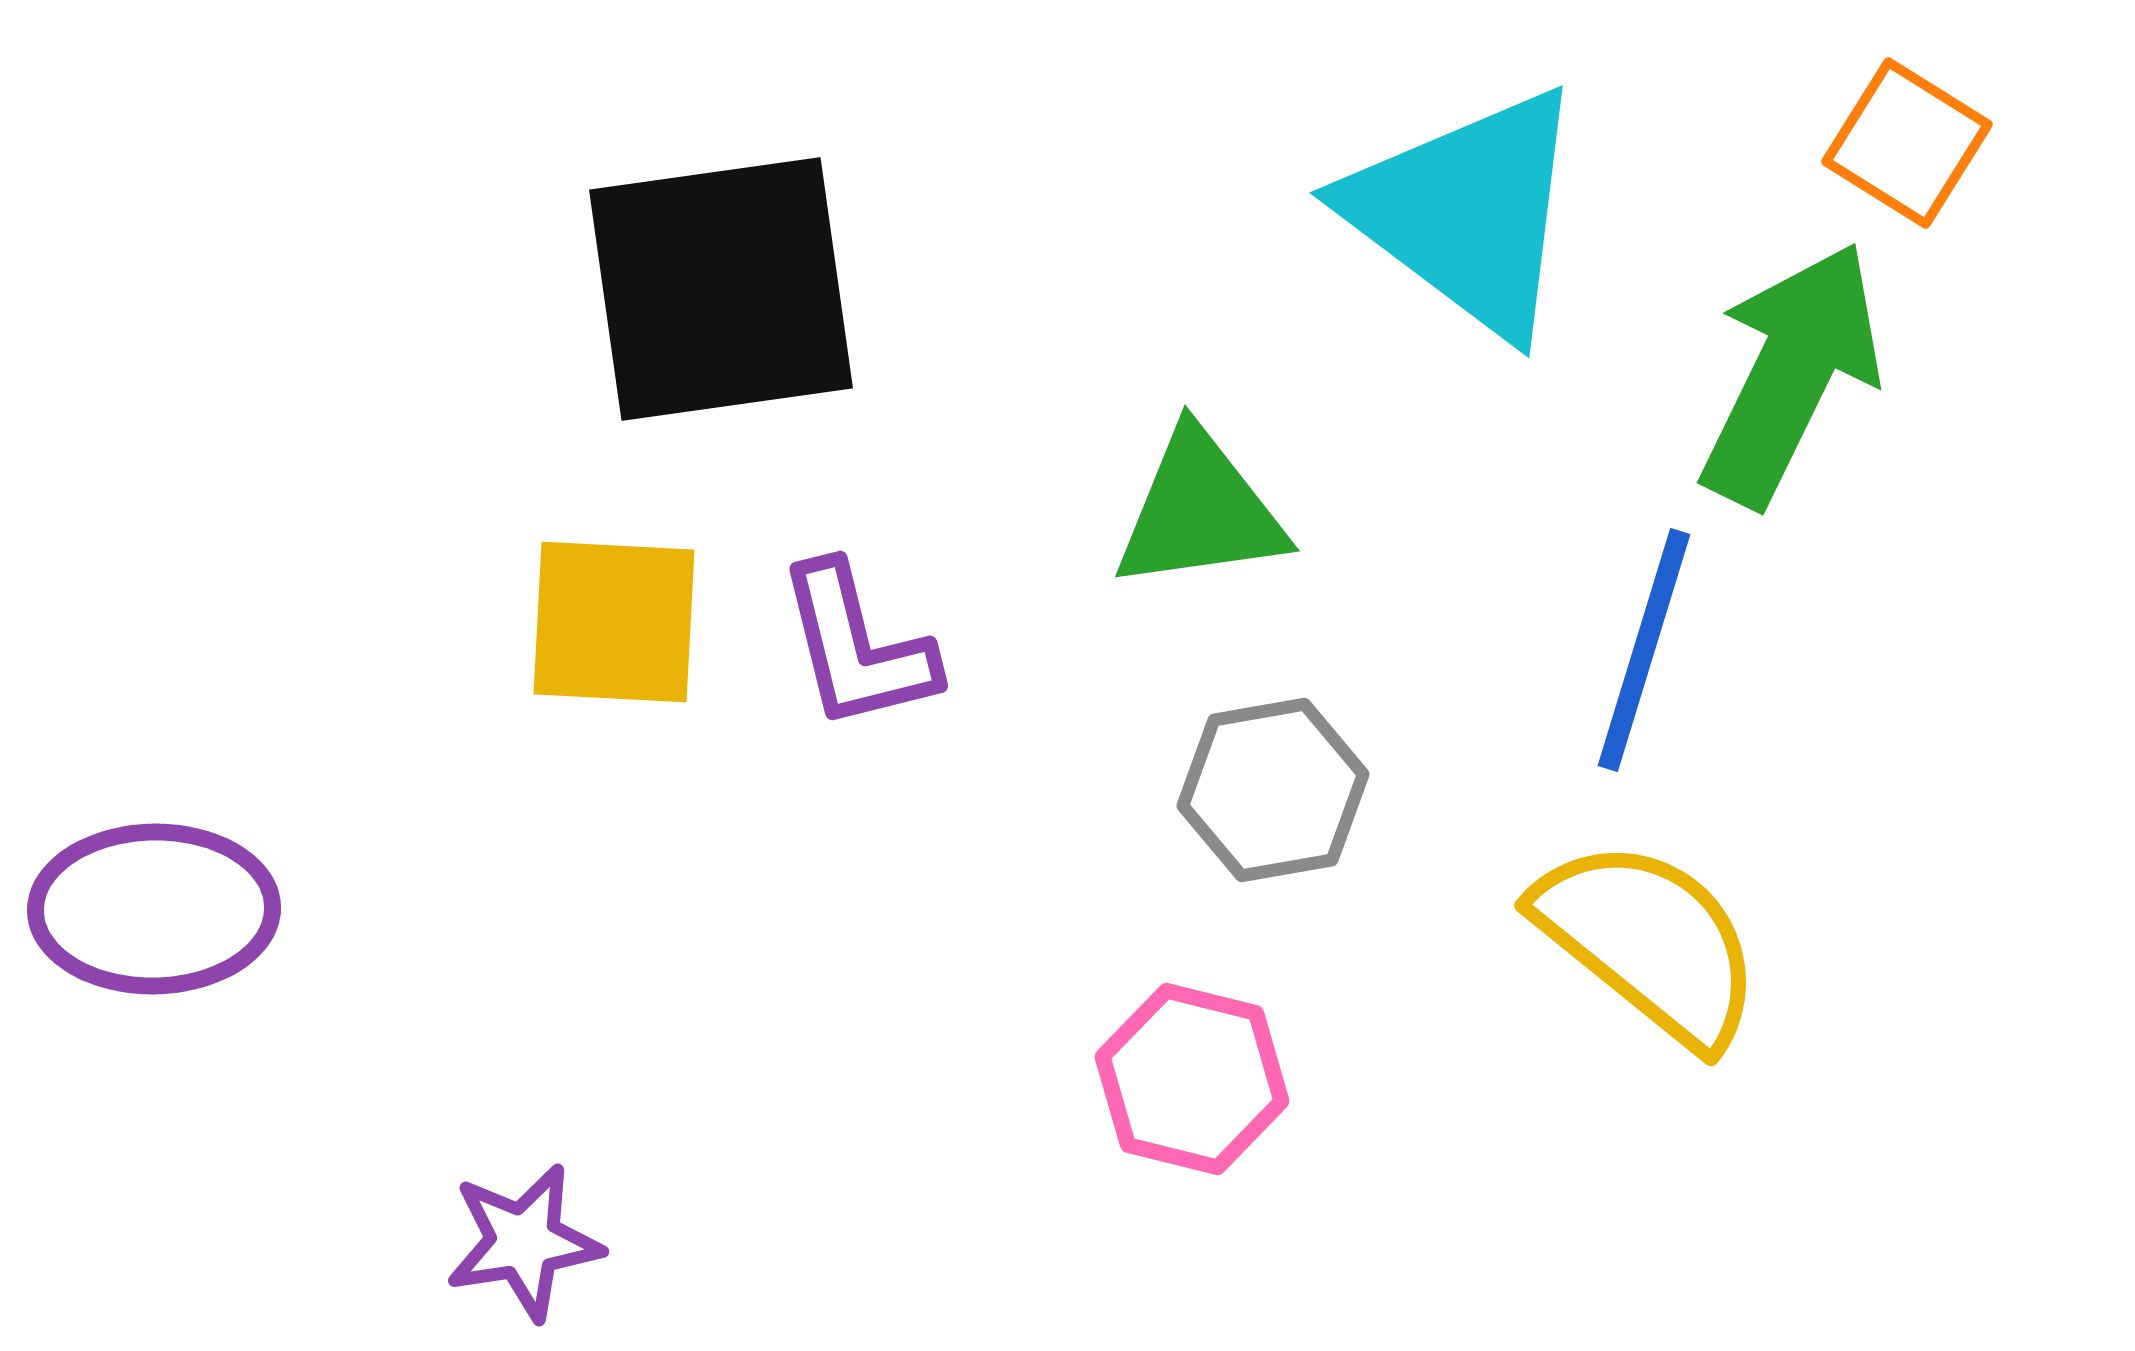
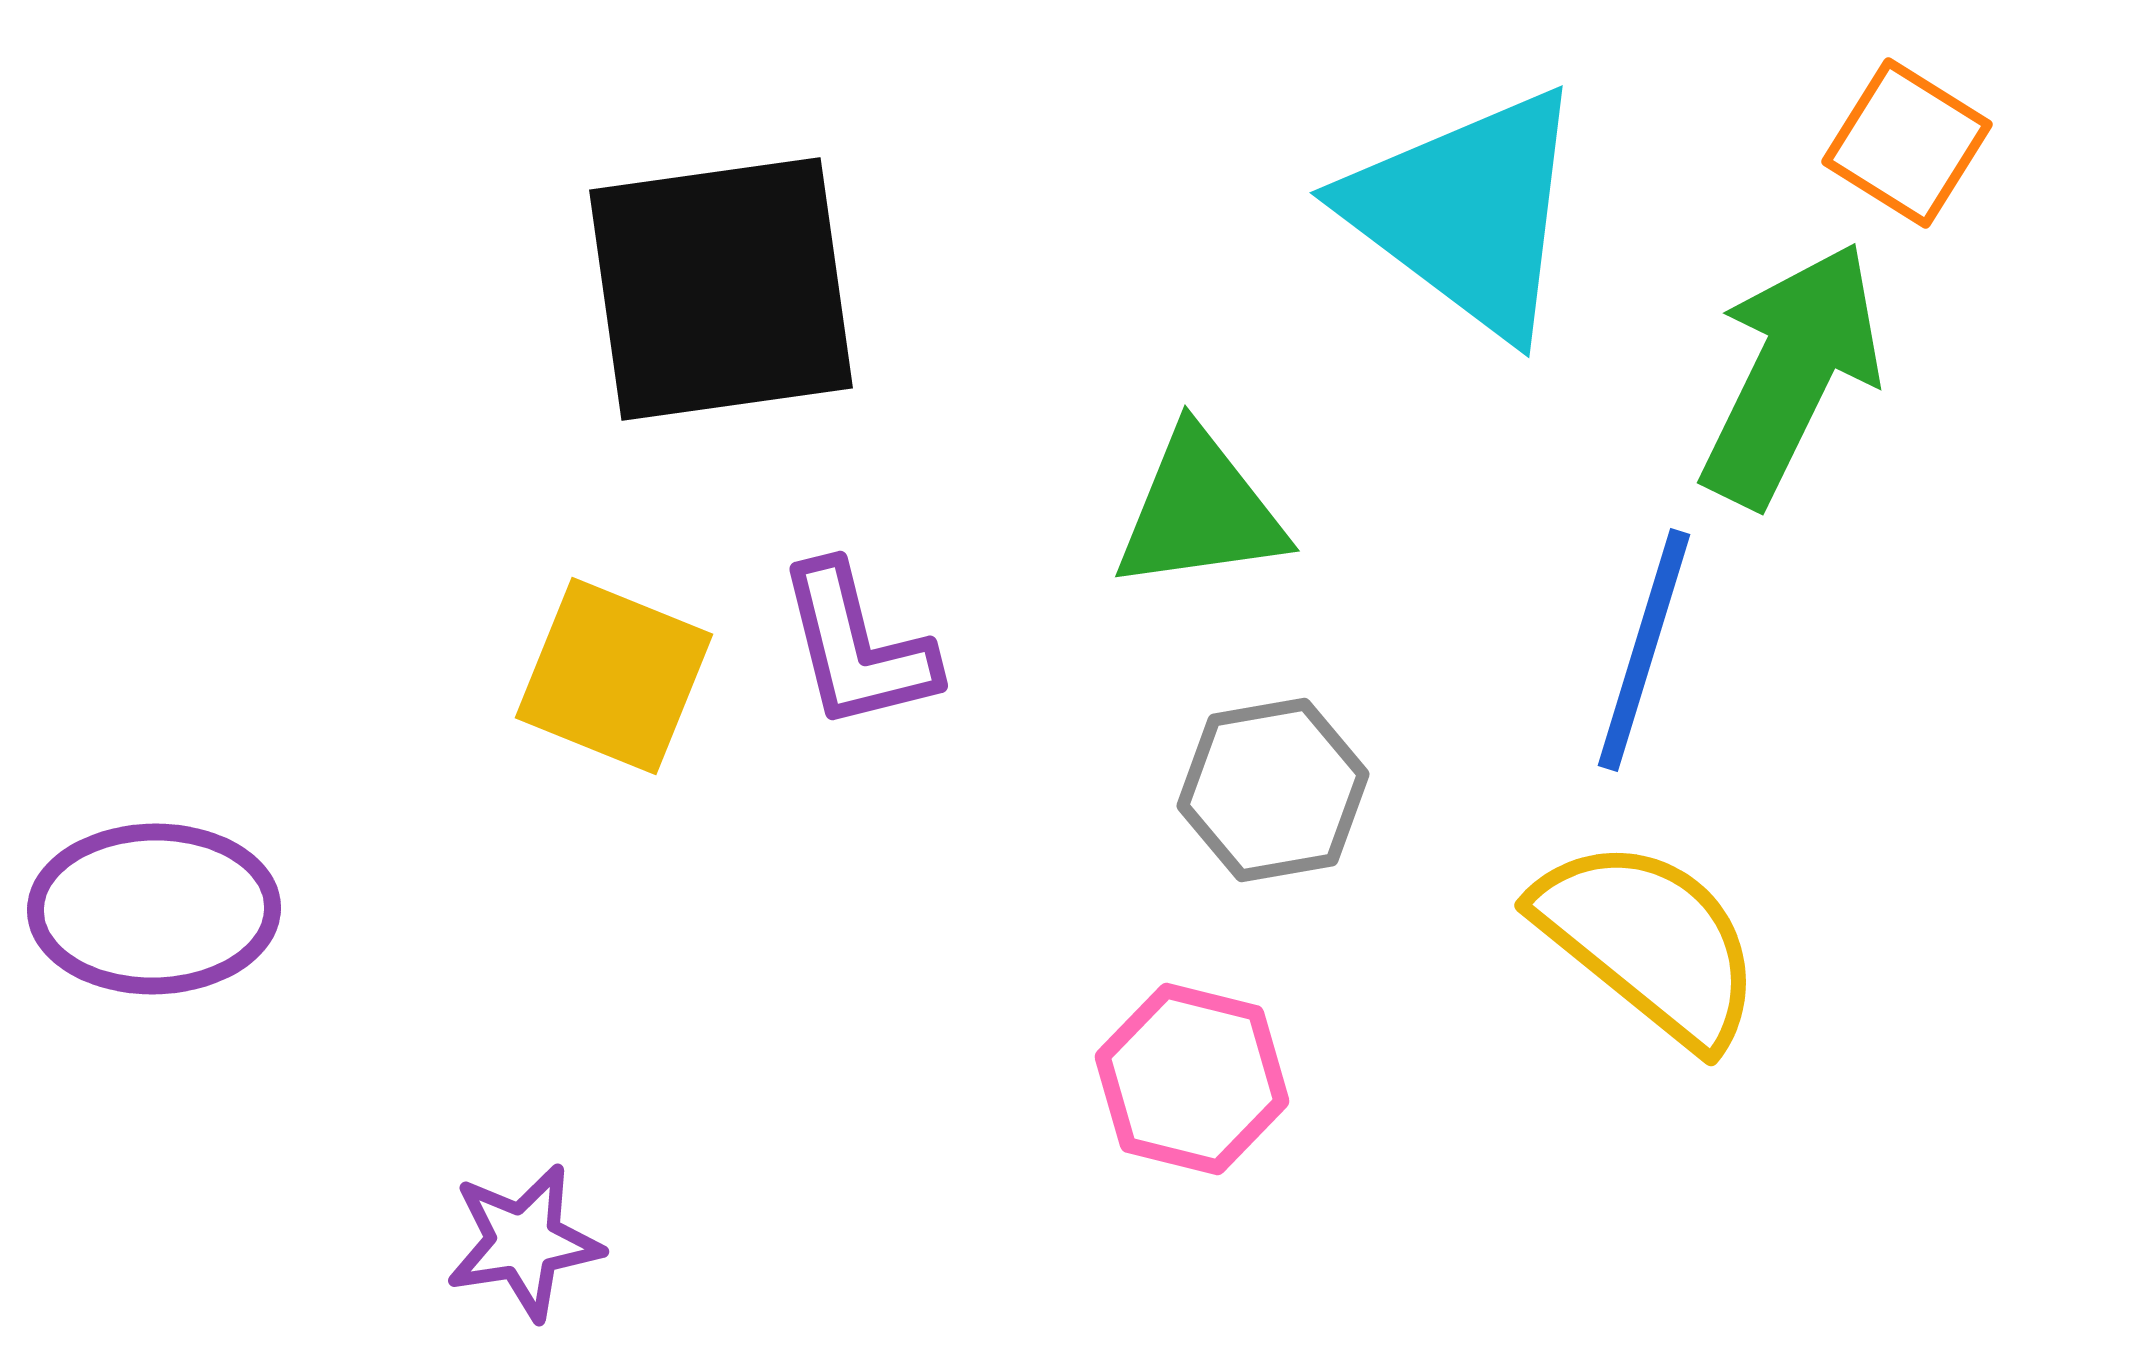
yellow square: moved 54 px down; rotated 19 degrees clockwise
